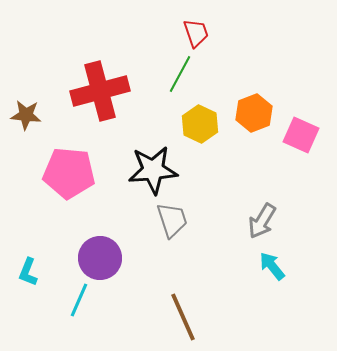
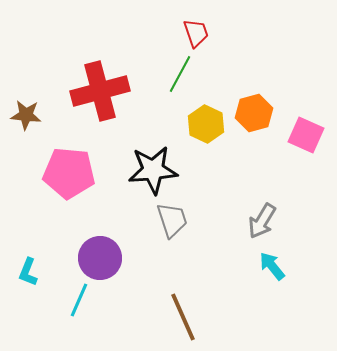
orange hexagon: rotated 6 degrees clockwise
yellow hexagon: moved 6 px right
pink square: moved 5 px right
